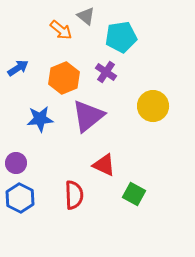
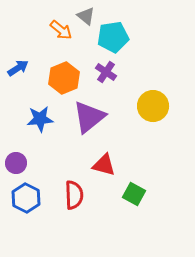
cyan pentagon: moved 8 px left
purple triangle: moved 1 px right, 1 px down
red triangle: rotated 10 degrees counterclockwise
blue hexagon: moved 6 px right
